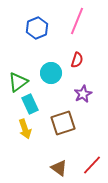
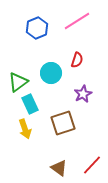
pink line: rotated 36 degrees clockwise
